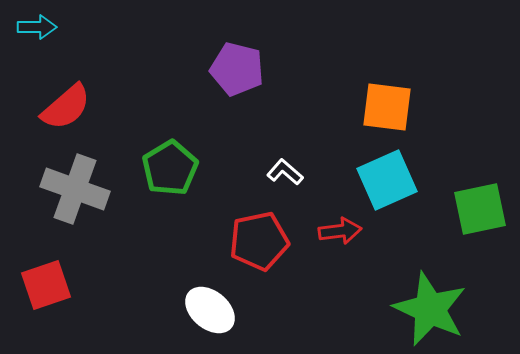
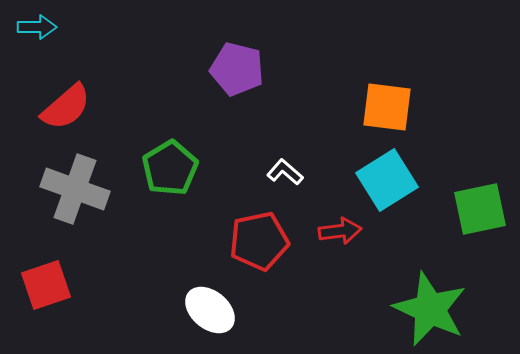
cyan square: rotated 8 degrees counterclockwise
